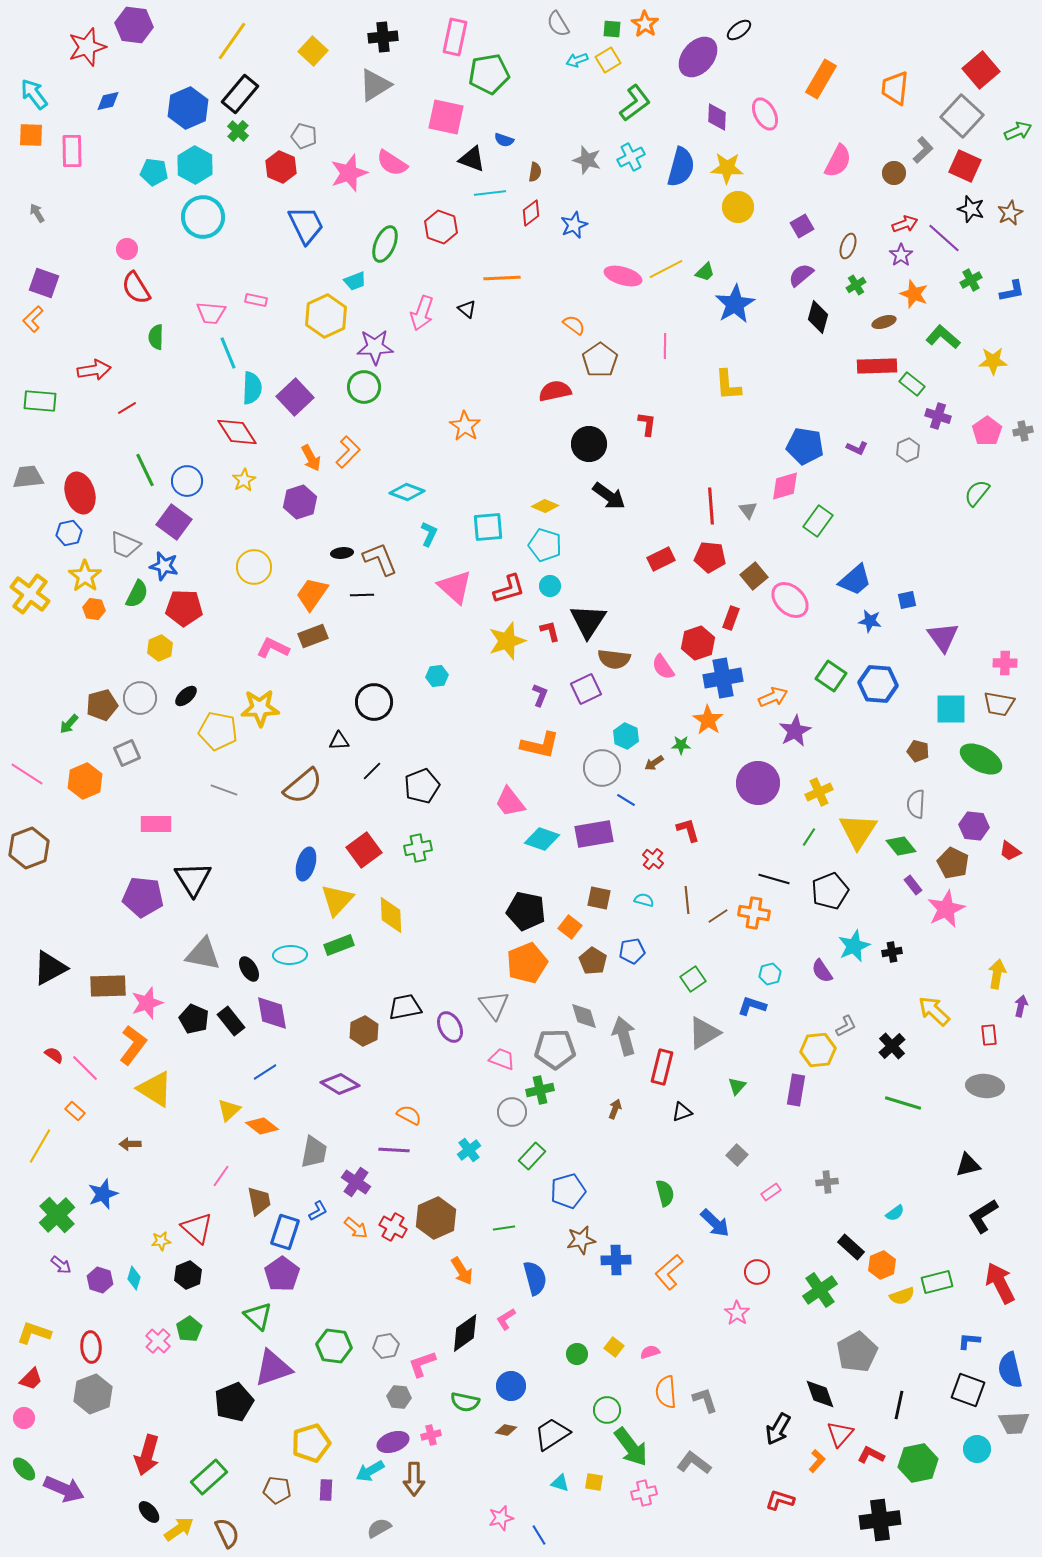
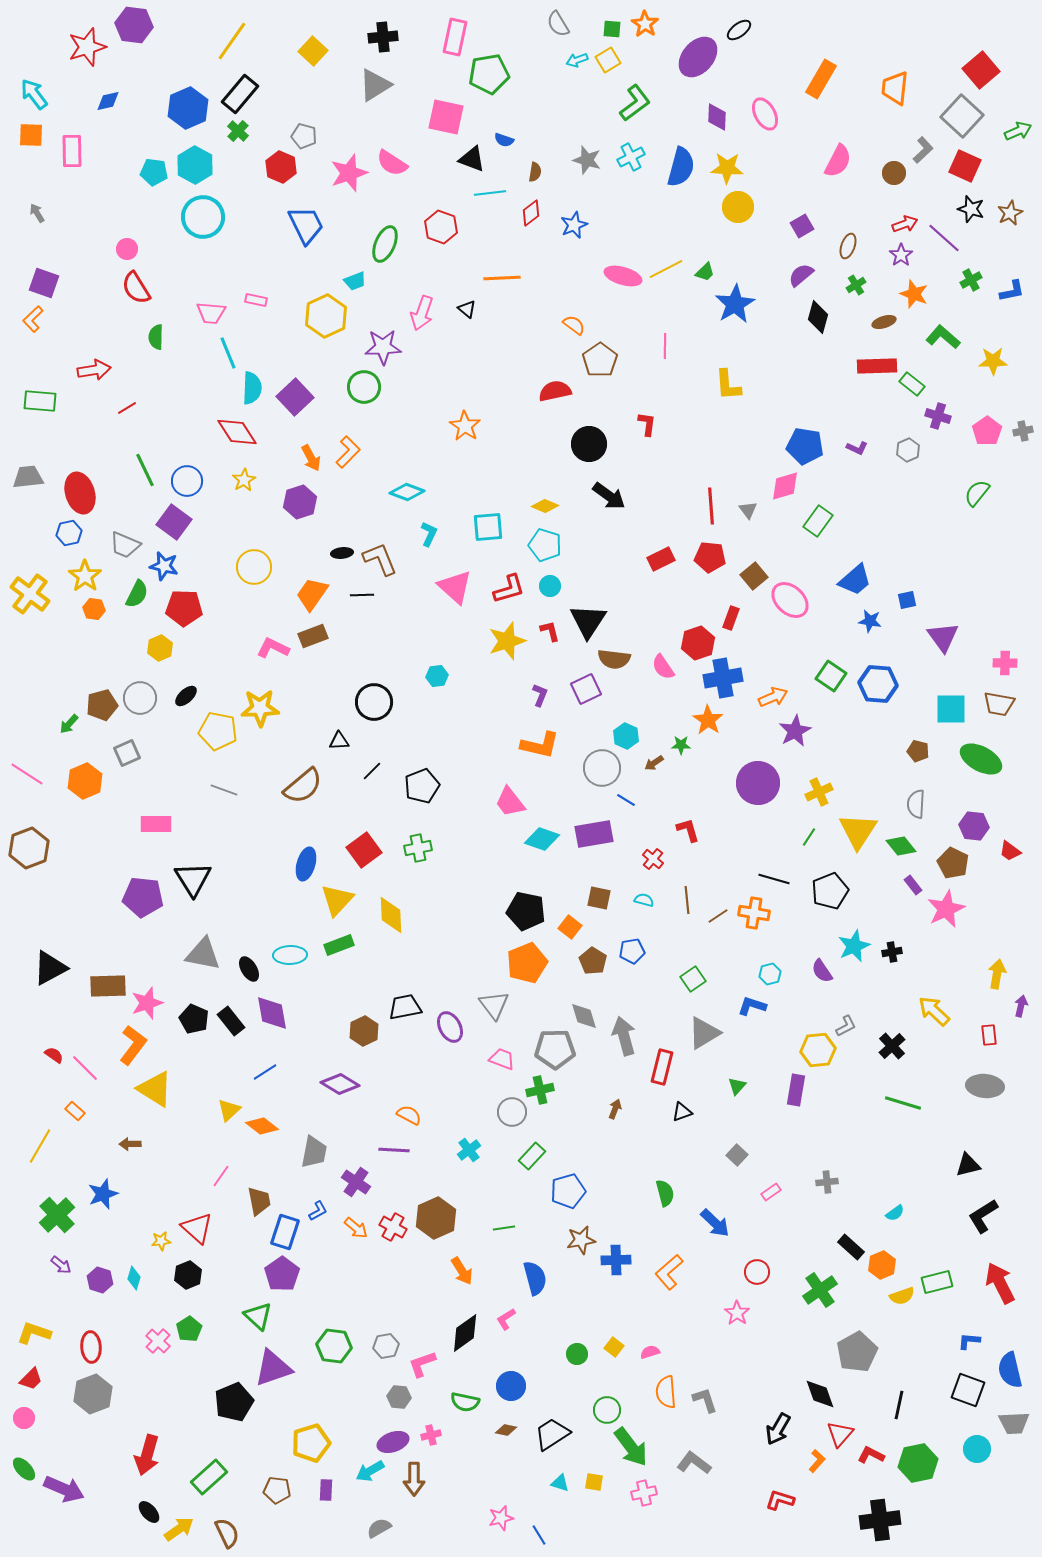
purple star at (375, 347): moved 8 px right
